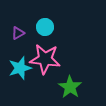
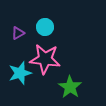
cyan star: moved 5 px down
